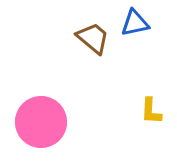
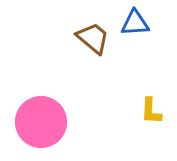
blue triangle: rotated 8 degrees clockwise
